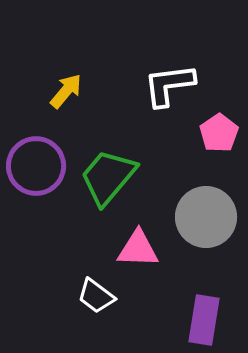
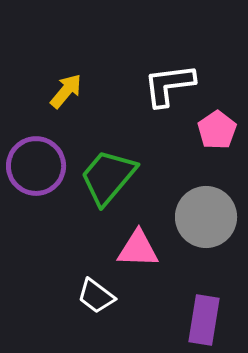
pink pentagon: moved 2 px left, 3 px up
